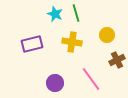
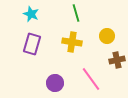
cyan star: moved 24 px left
yellow circle: moved 1 px down
purple rectangle: rotated 60 degrees counterclockwise
brown cross: rotated 14 degrees clockwise
